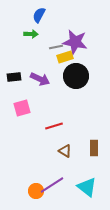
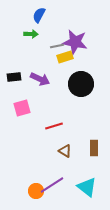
gray line: moved 1 px right, 1 px up
black circle: moved 5 px right, 8 px down
